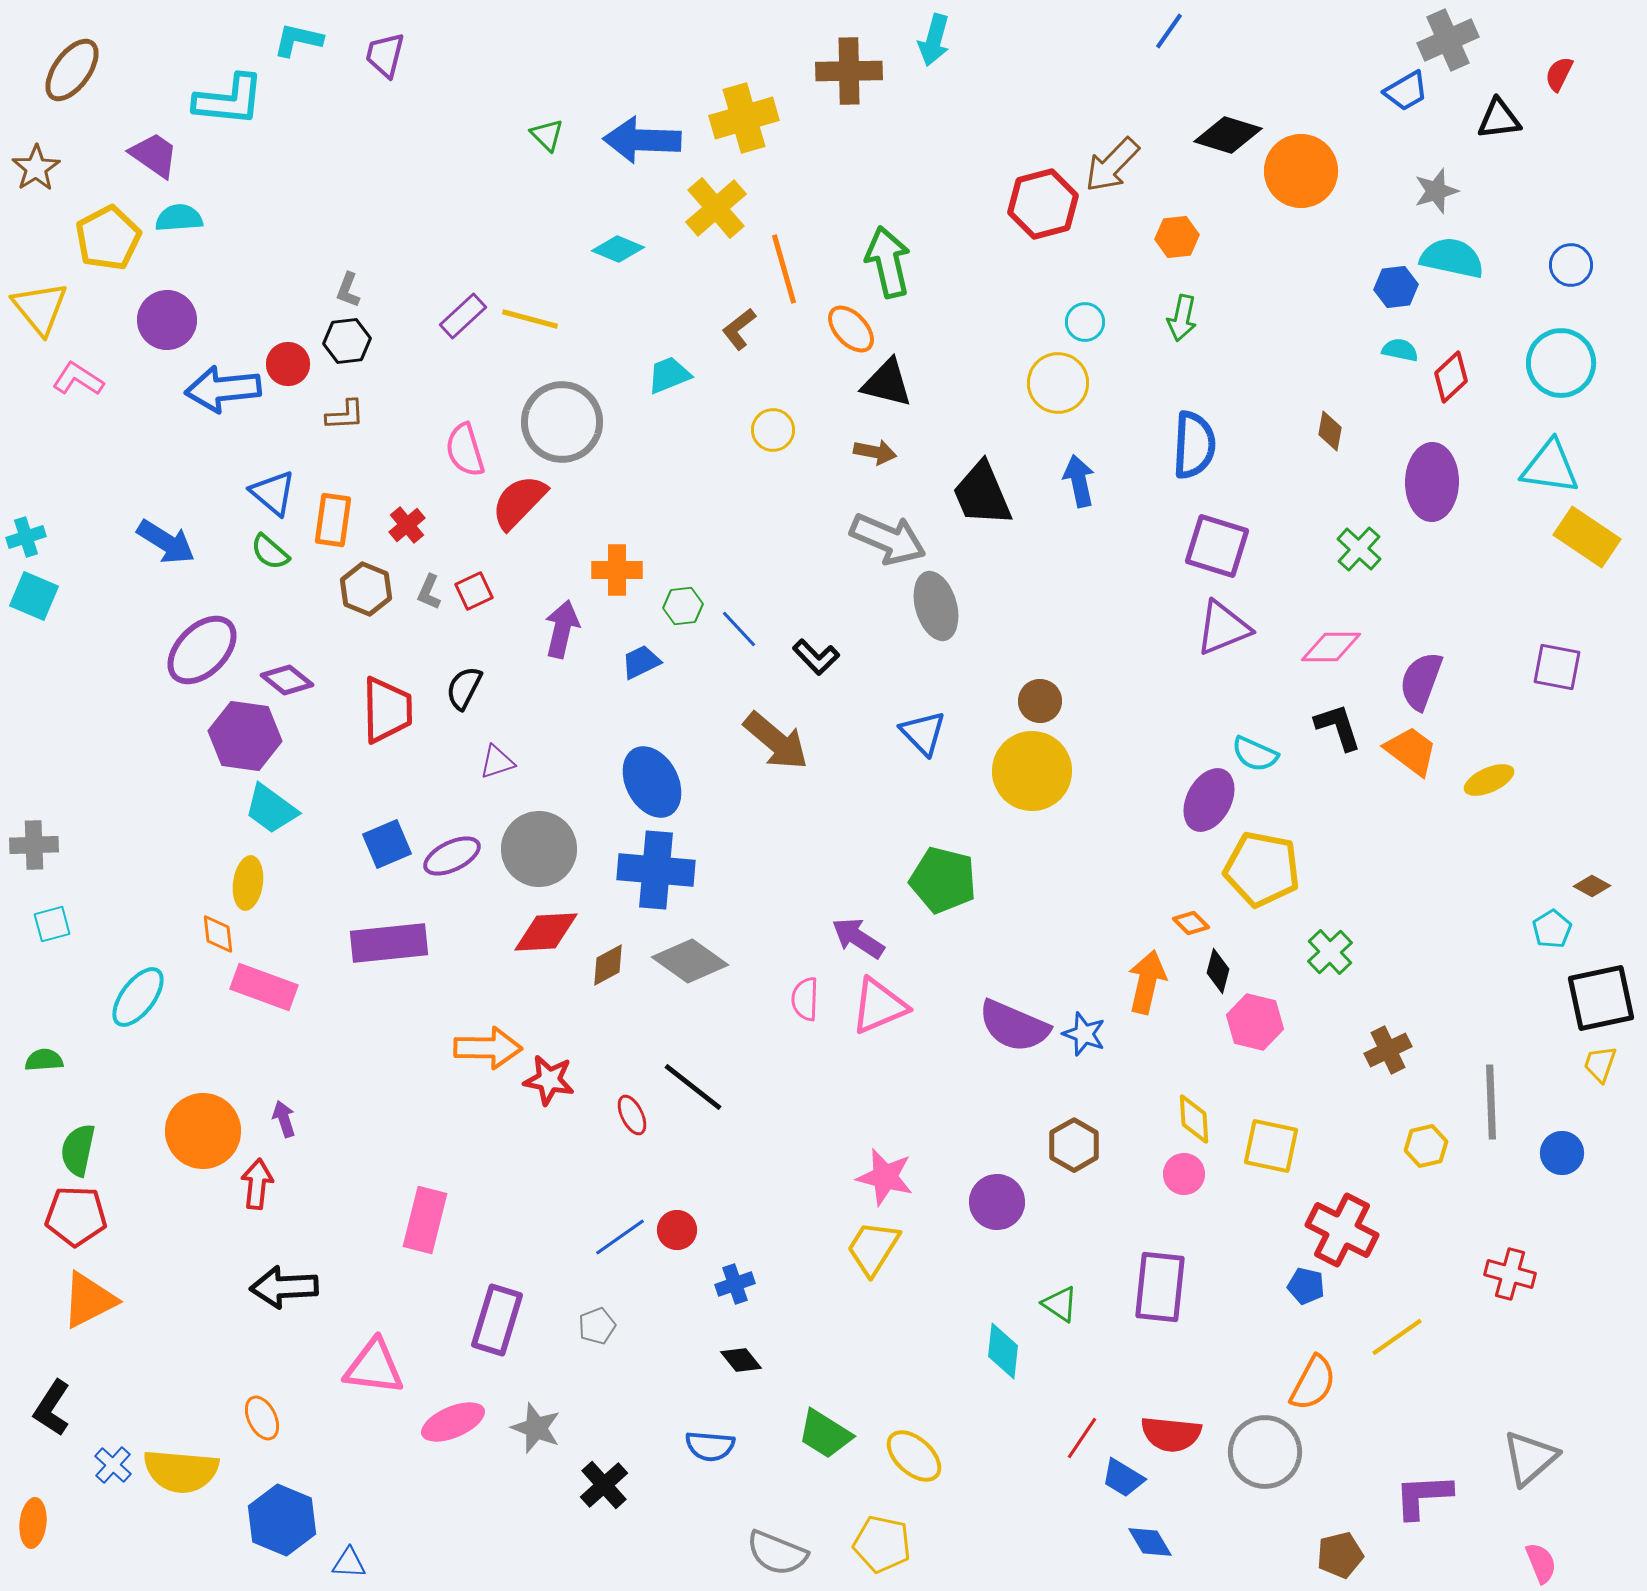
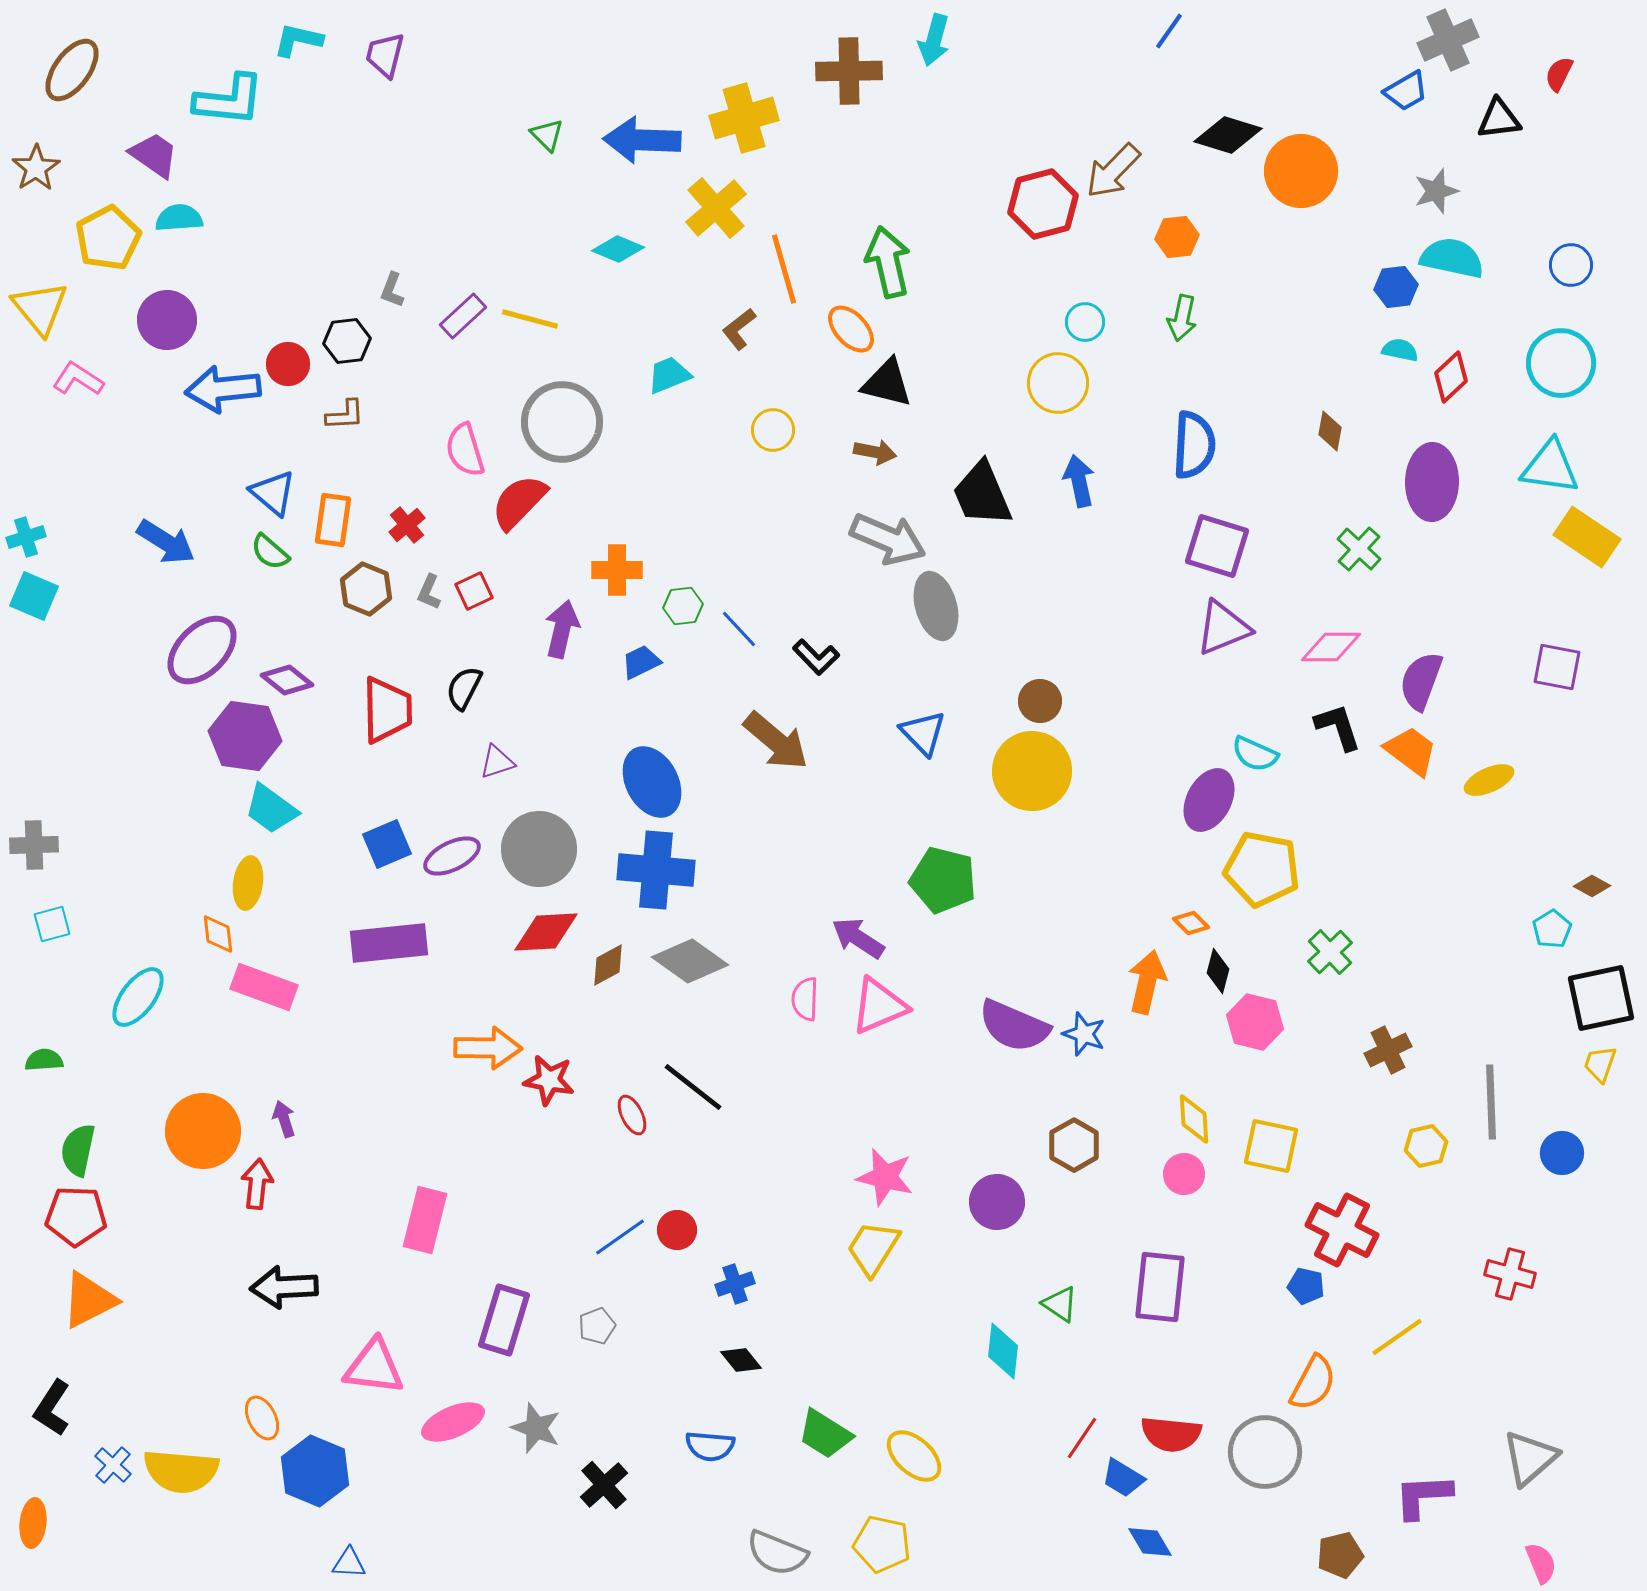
brown arrow at (1112, 165): moved 1 px right, 6 px down
gray L-shape at (348, 290): moved 44 px right
purple rectangle at (497, 1320): moved 7 px right
blue hexagon at (282, 1520): moved 33 px right, 49 px up
